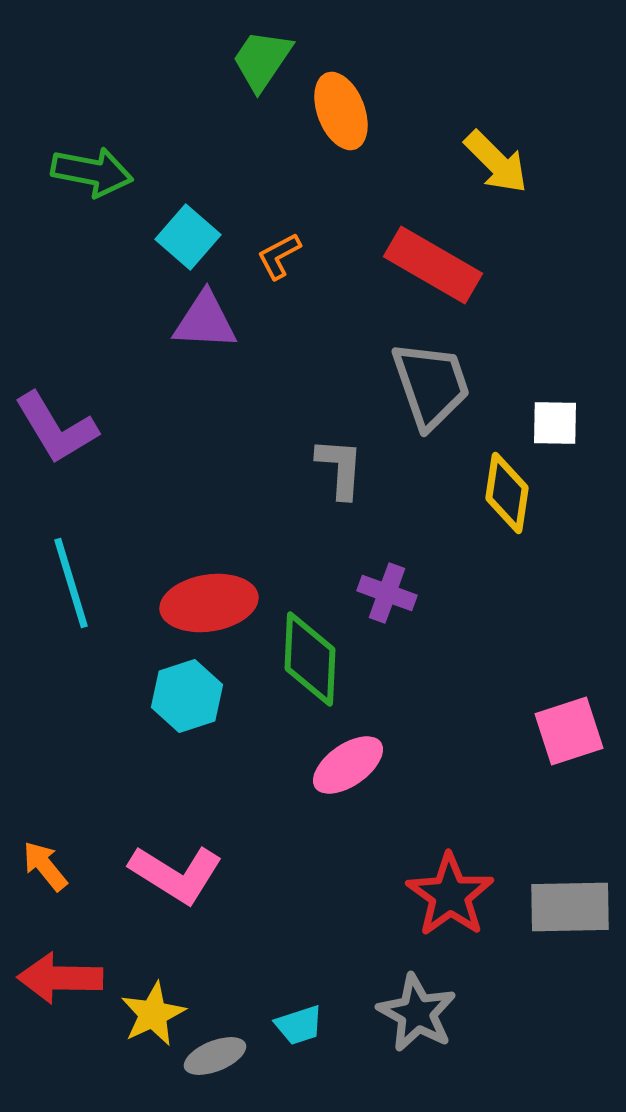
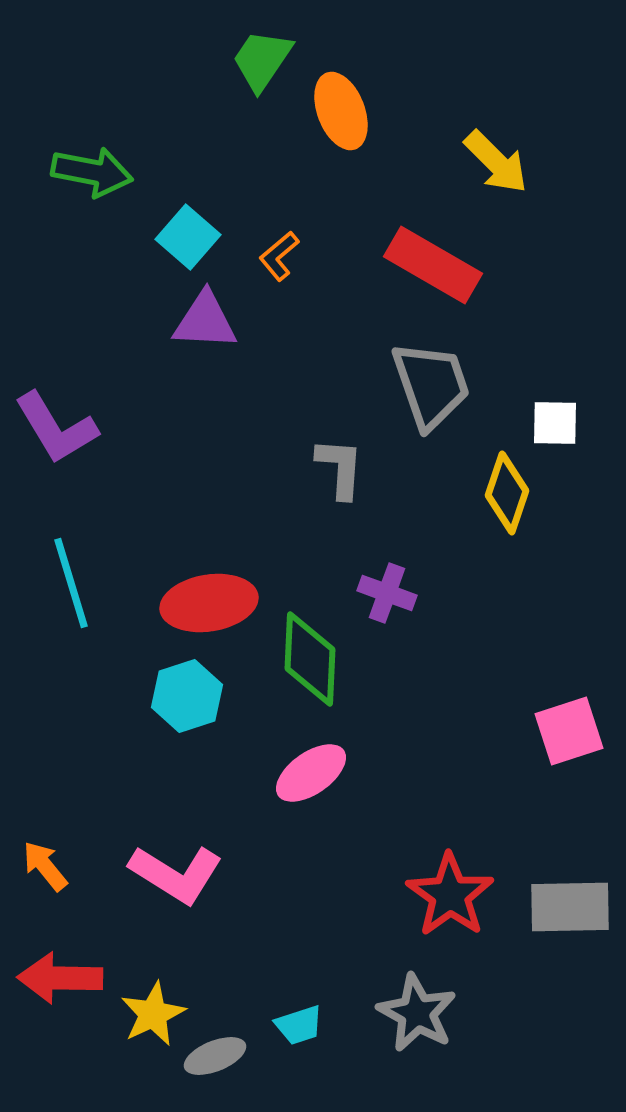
orange L-shape: rotated 12 degrees counterclockwise
yellow diamond: rotated 10 degrees clockwise
pink ellipse: moved 37 px left, 8 px down
